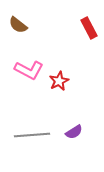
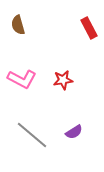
brown semicircle: rotated 36 degrees clockwise
pink L-shape: moved 7 px left, 9 px down
red star: moved 4 px right, 1 px up; rotated 18 degrees clockwise
gray line: rotated 44 degrees clockwise
